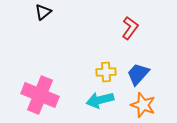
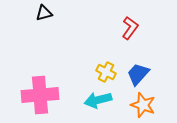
black triangle: moved 1 px right, 1 px down; rotated 24 degrees clockwise
yellow cross: rotated 30 degrees clockwise
pink cross: rotated 27 degrees counterclockwise
cyan arrow: moved 2 px left
